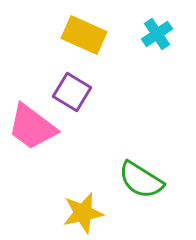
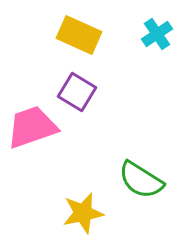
yellow rectangle: moved 5 px left
purple square: moved 5 px right
pink trapezoid: rotated 124 degrees clockwise
